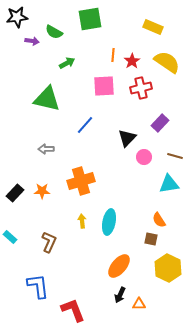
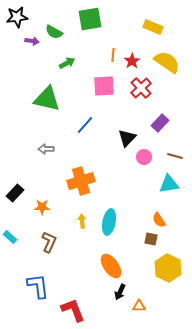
red cross: rotated 30 degrees counterclockwise
orange star: moved 16 px down
orange ellipse: moved 8 px left; rotated 75 degrees counterclockwise
black arrow: moved 3 px up
orange triangle: moved 2 px down
